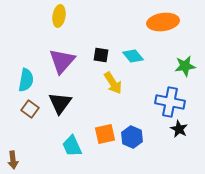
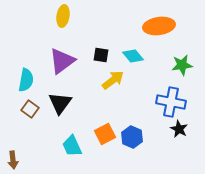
yellow ellipse: moved 4 px right
orange ellipse: moved 4 px left, 4 px down
purple triangle: rotated 12 degrees clockwise
green star: moved 3 px left, 1 px up
yellow arrow: moved 3 px up; rotated 95 degrees counterclockwise
blue cross: moved 1 px right
orange square: rotated 15 degrees counterclockwise
